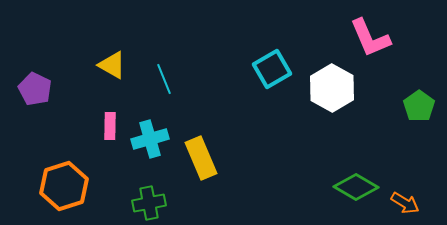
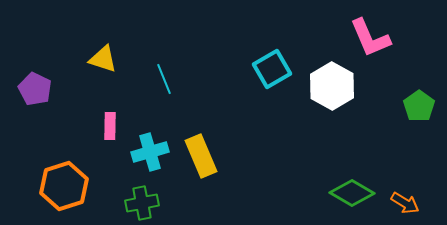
yellow triangle: moved 9 px left, 6 px up; rotated 12 degrees counterclockwise
white hexagon: moved 2 px up
cyan cross: moved 13 px down
yellow rectangle: moved 2 px up
green diamond: moved 4 px left, 6 px down
green cross: moved 7 px left
